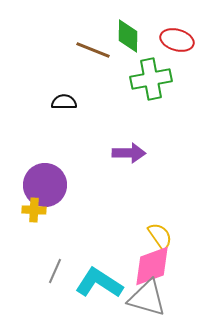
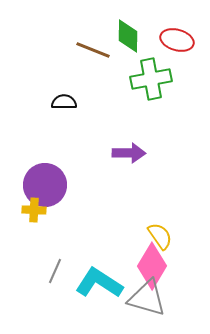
pink diamond: rotated 39 degrees counterclockwise
